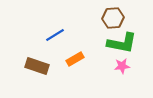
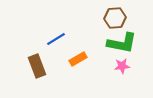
brown hexagon: moved 2 px right
blue line: moved 1 px right, 4 px down
orange rectangle: moved 3 px right
brown rectangle: rotated 50 degrees clockwise
